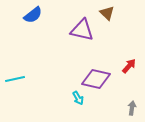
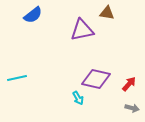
brown triangle: rotated 35 degrees counterclockwise
purple triangle: rotated 25 degrees counterclockwise
red arrow: moved 18 px down
cyan line: moved 2 px right, 1 px up
gray arrow: rotated 96 degrees clockwise
